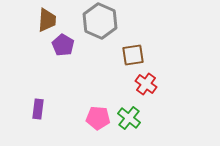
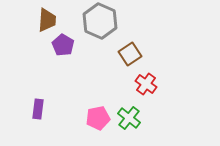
brown square: moved 3 px left, 1 px up; rotated 25 degrees counterclockwise
pink pentagon: rotated 15 degrees counterclockwise
